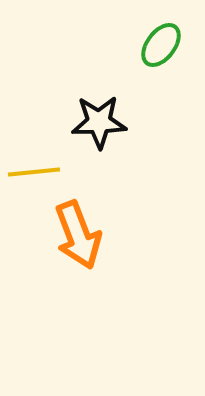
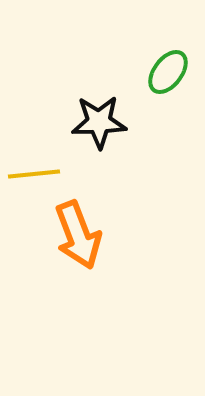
green ellipse: moved 7 px right, 27 px down
yellow line: moved 2 px down
